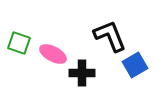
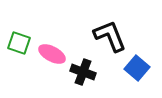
pink ellipse: moved 1 px left
blue square: moved 2 px right, 3 px down; rotated 20 degrees counterclockwise
black cross: moved 1 px right, 1 px up; rotated 20 degrees clockwise
